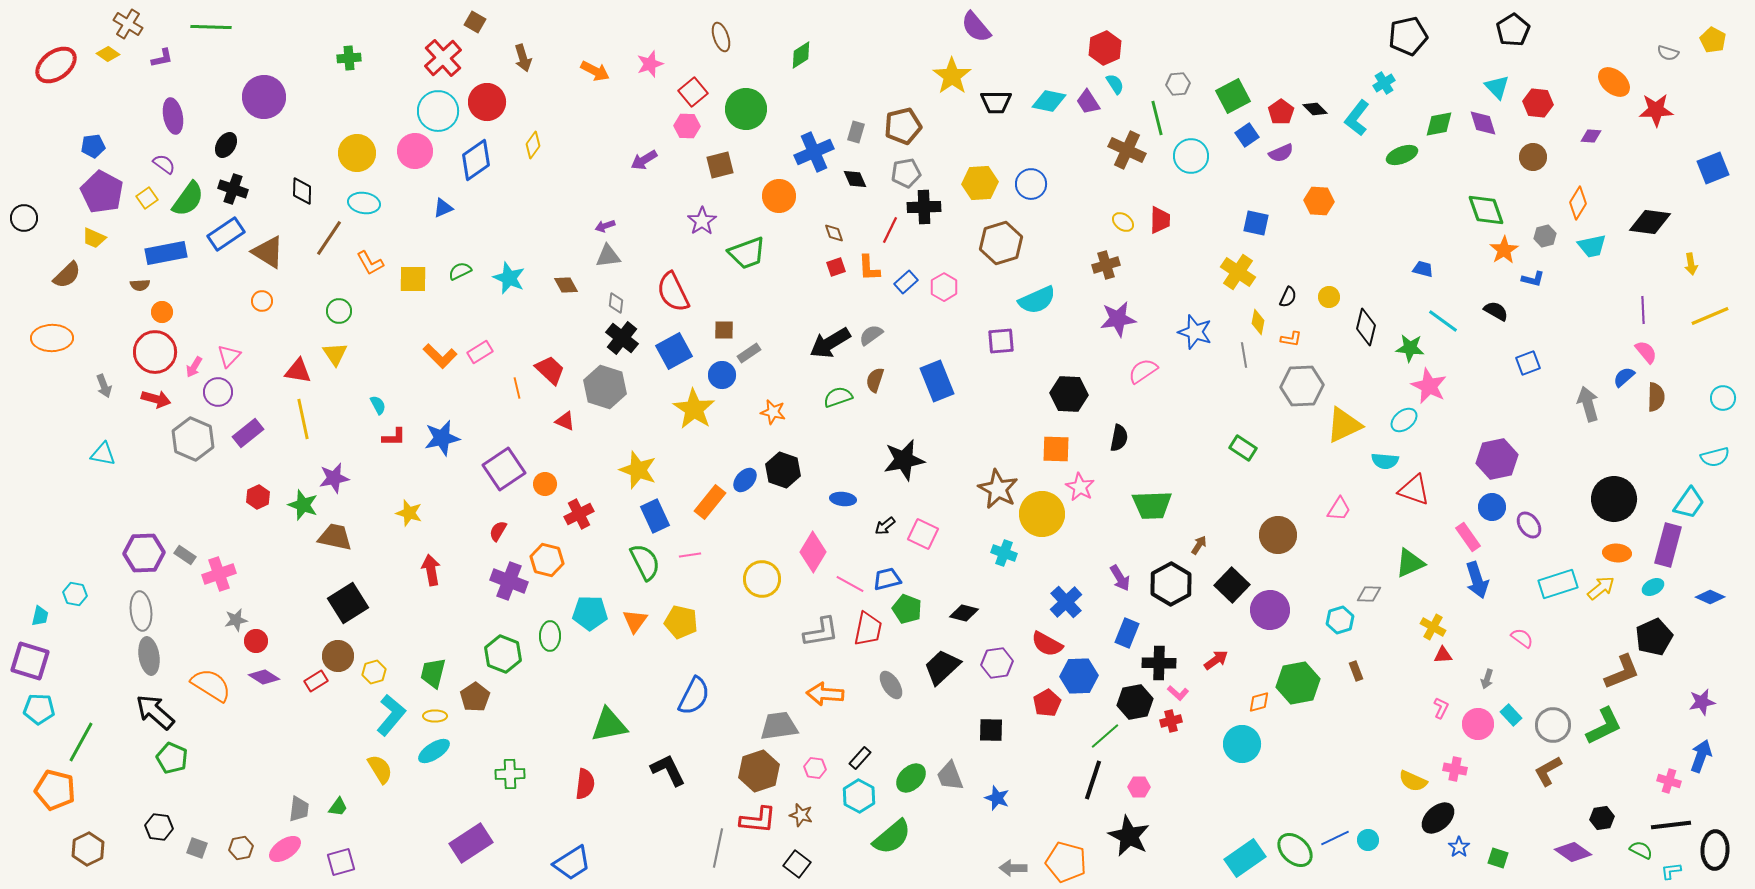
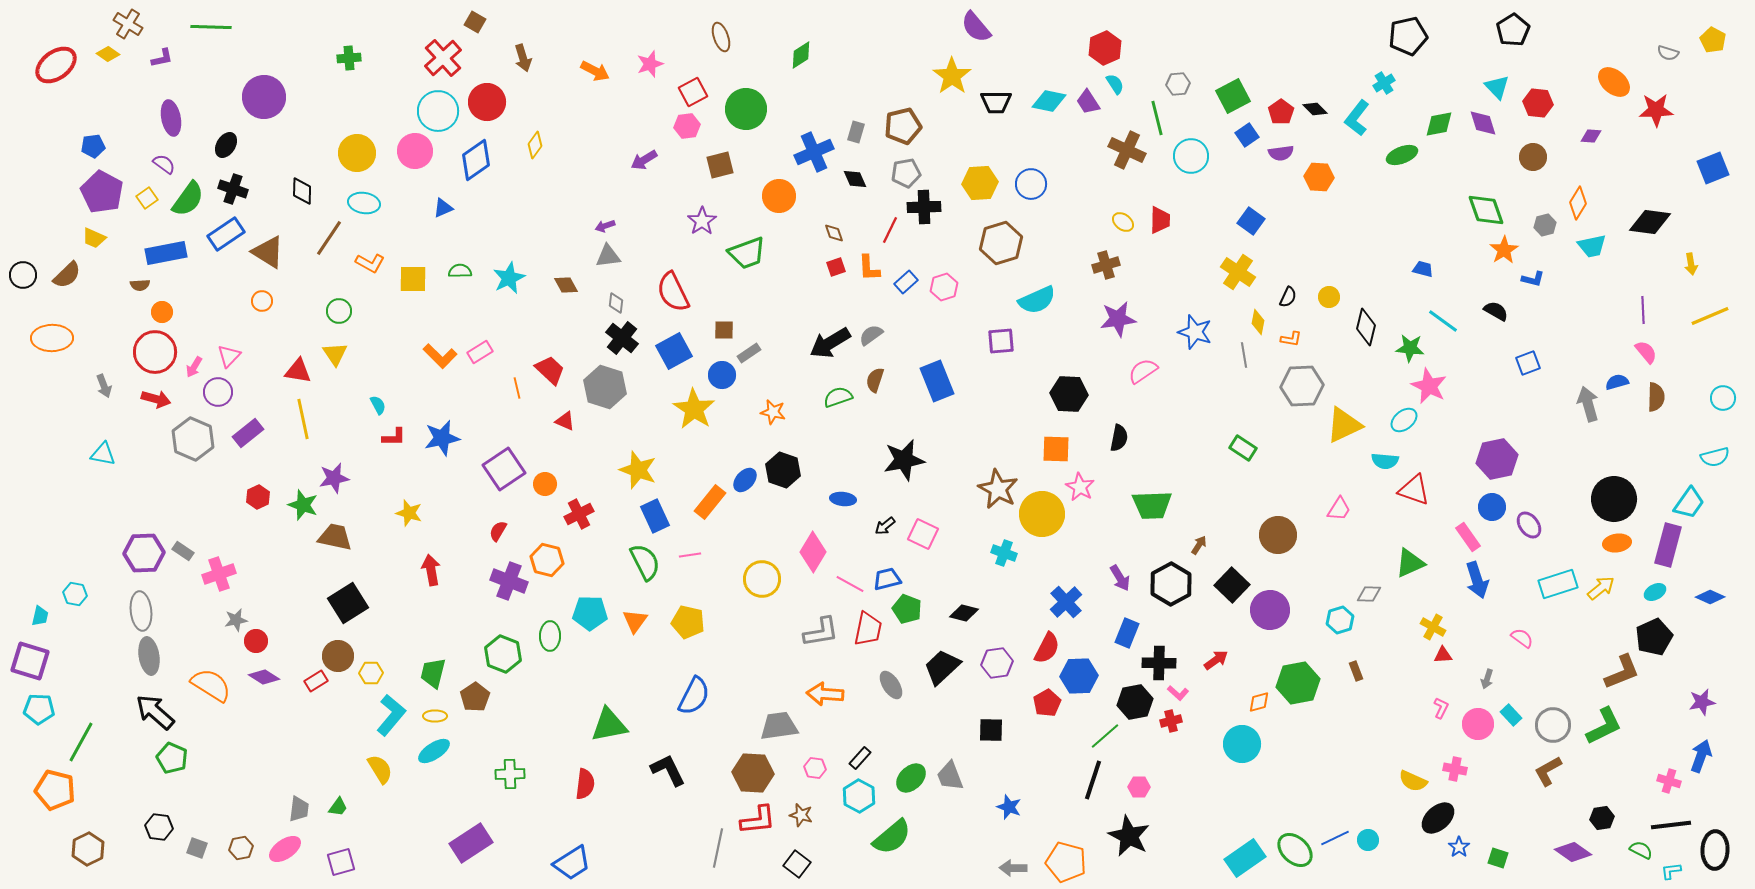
red square at (693, 92): rotated 12 degrees clockwise
purple ellipse at (173, 116): moved 2 px left, 2 px down
pink hexagon at (687, 126): rotated 10 degrees counterclockwise
yellow diamond at (533, 145): moved 2 px right
purple semicircle at (1281, 153): rotated 15 degrees clockwise
orange hexagon at (1319, 201): moved 24 px up
black circle at (24, 218): moved 1 px left, 57 px down
blue square at (1256, 223): moved 5 px left, 2 px up; rotated 24 degrees clockwise
gray hexagon at (1545, 236): moved 11 px up
orange L-shape at (370, 263): rotated 32 degrees counterclockwise
green semicircle at (460, 271): rotated 25 degrees clockwise
cyan star at (509, 278): rotated 24 degrees clockwise
pink hexagon at (944, 287): rotated 12 degrees clockwise
blue semicircle at (1624, 377): moved 7 px left, 5 px down; rotated 25 degrees clockwise
orange ellipse at (1617, 553): moved 10 px up; rotated 12 degrees counterclockwise
gray rectangle at (185, 555): moved 2 px left, 4 px up
cyan ellipse at (1653, 587): moved 2 px right, 5 px down
yellow pentagon at (681, 622): moved 7 px right
red semicircle at (1047, 644): moved 4 px down; rotated 92 degrees counterclockwise
yellow hexagon at (374, 672): moved 3 px left, 1 px down; rotated 15 degrees clockwise
brown hexagon at (759, 771): moved 6 px left, 2 px down; rotated 21 degrees clockwise
blue star at (997, 798): moved 12 px right, 9 px down
red L-shape at (758, 820): rotated 12 degrees counterclockwise
